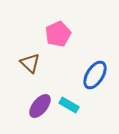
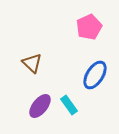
pink pentagon: moved 31 px right, 7 px up
brown triangle: moved 2 px right
cyan rectangle: rotated 24 degrees clockwise
